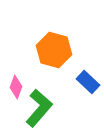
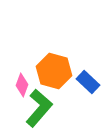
orange hexagon: moved 21 px down
pink diamond: moved 6 px right, 2 px up
